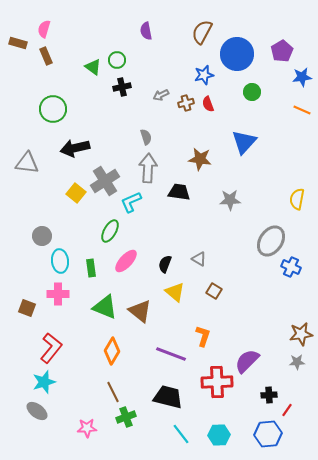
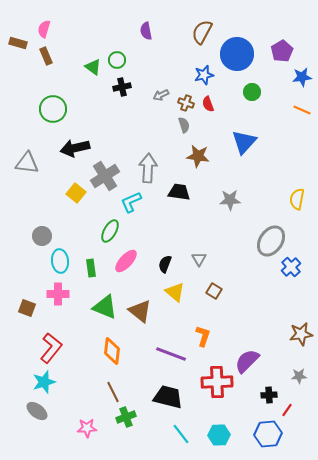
brown cross at (186, 103): rotated 35 degrees clockwise
gray semicircle at (146, 137): moved 38 px right, 12 px up
brown star at (200, 159): moved 2 px left, 3 px up
gray cross at (105, 181): moved 5 px up
gray triangle at (199, 259): rotated 28 degrees clockwise
blue cross at (291, 267): rotated 24 degrees clockwise
orange diamond at (112, 351): rotated 24 degrees counterclockwise
gray star at (297, 362): moved 2 px right, 14 px down
